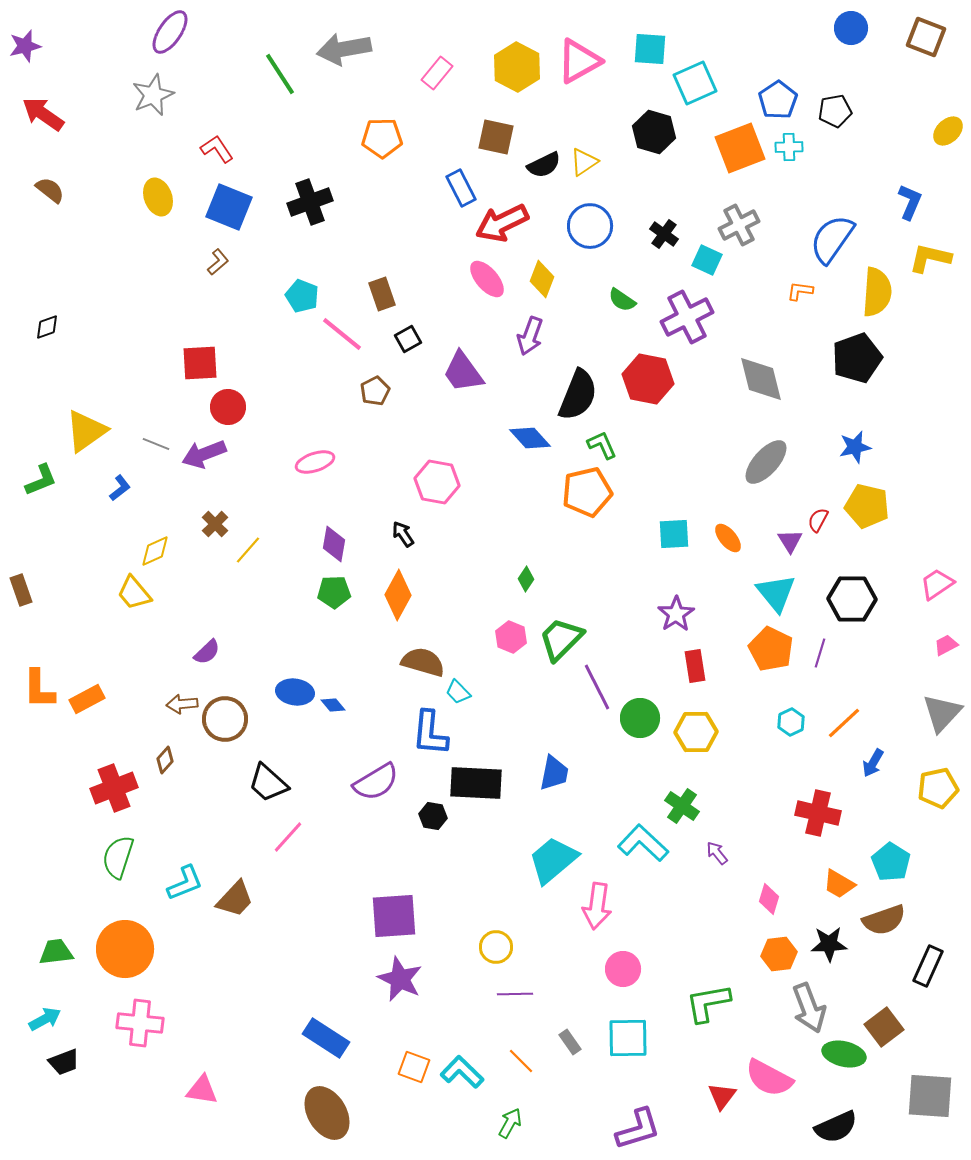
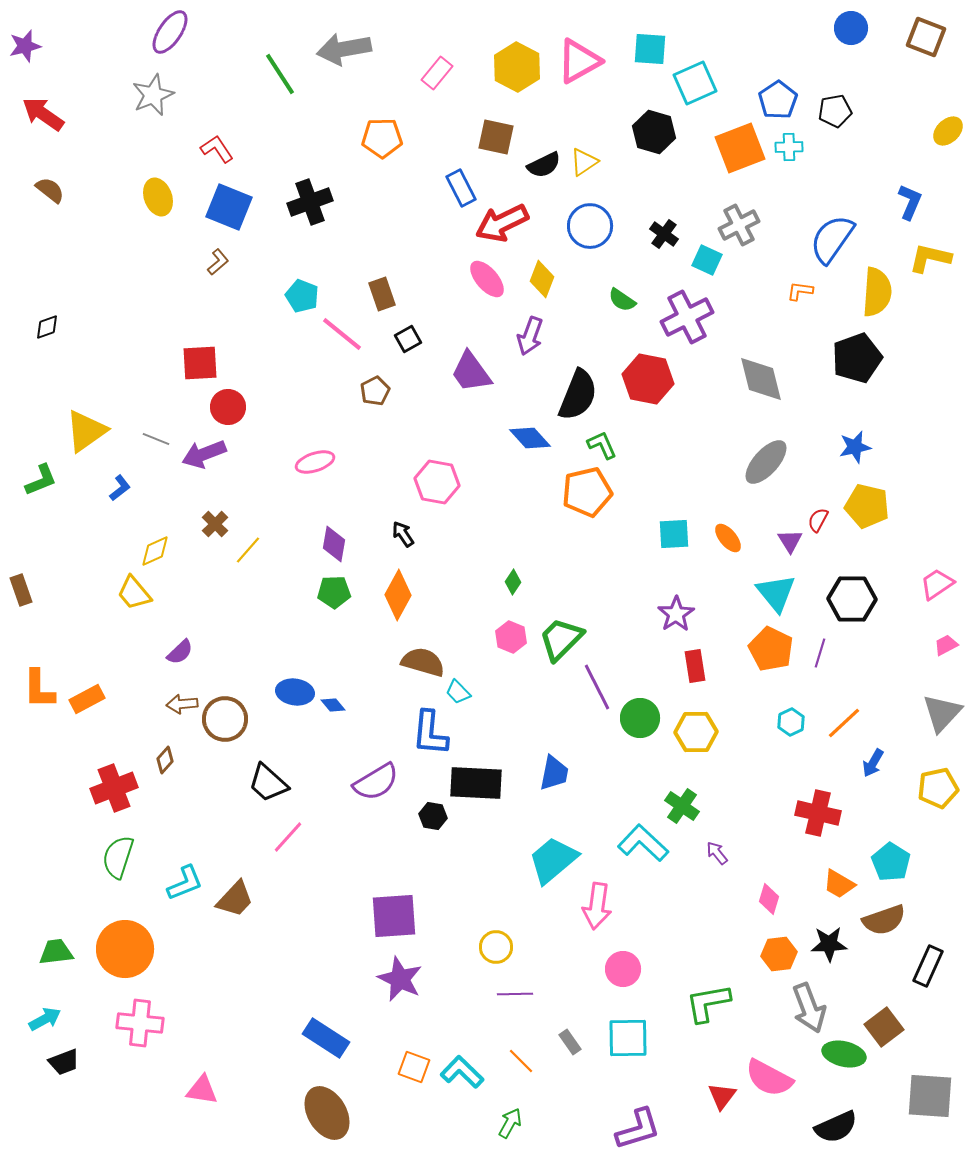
purple trapezoid at (463, 372): moved 8 px right
gray line at (156, 444): moved 5 px up
green diamond at (526, 579): moved 13 px left, 3 px down
purple semicircle at (207, 652): moved 27 px left
